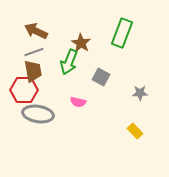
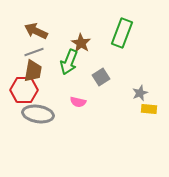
brown trapezoid: rotated 20 degrees clockwise
gray square: rotated 30 degrees clockwise
gray star: rotated 21 degrees counterclockwise
yellow rectangle: moved 14 px right, 22 px up; rotated 42 degrees counterclockwise
